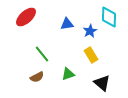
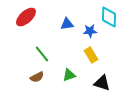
blue star: rotated 24 degrees clockwise
green triangle: moved 1 px right, 1 px down
black triangle: rotated 24 degrees counterclockwise
